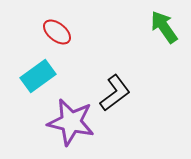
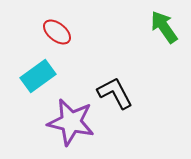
black L-shape: rotated 81 degrees counterclockwise
